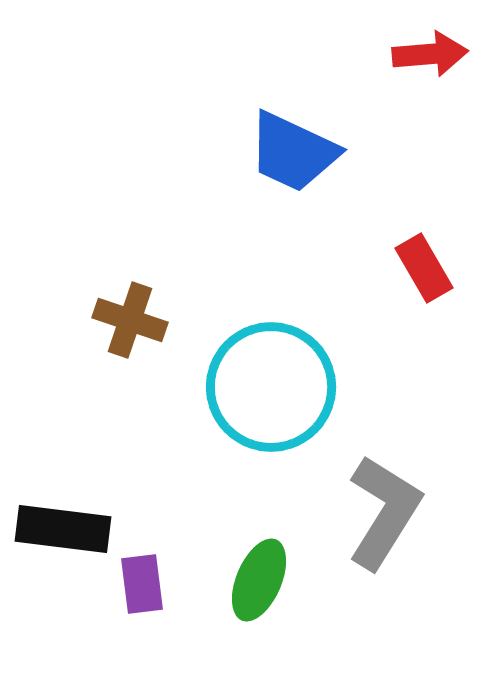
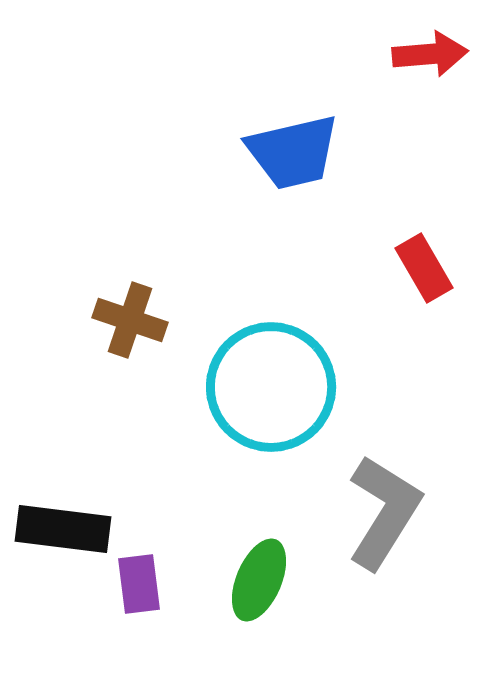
blue trapezoid: rotated 38 degrees counterclockwise
purple rectangle: moved 3 px left
